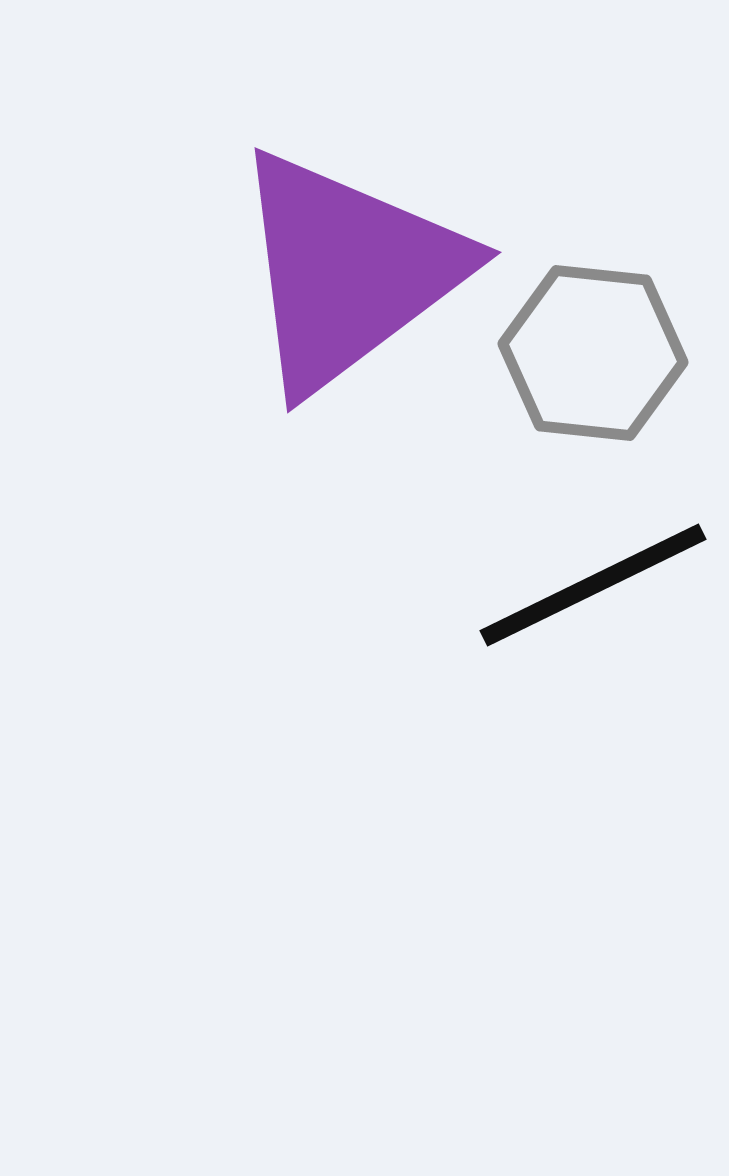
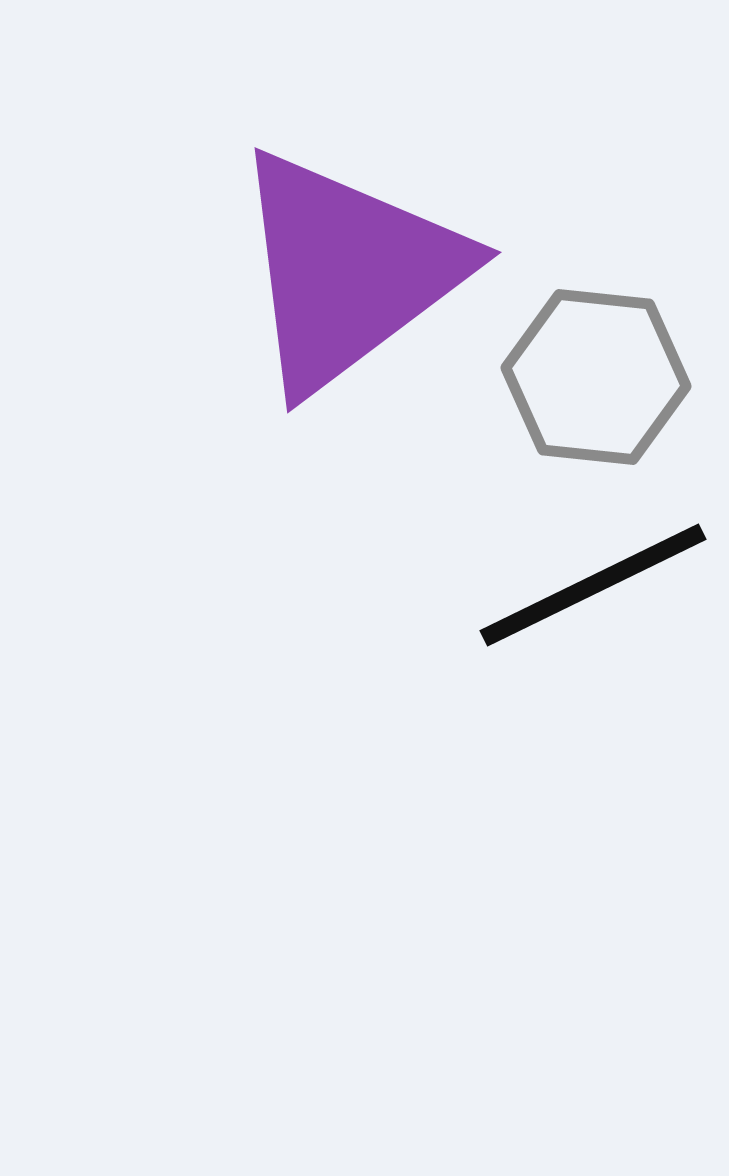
gray hexagon: moved 3 px right, 24 px down
